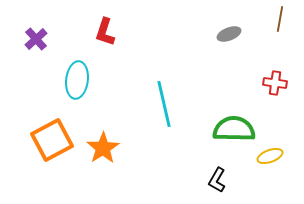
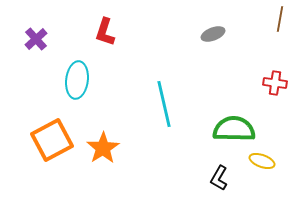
gray ellipse: moved 16 px left
yellow ellipse: moved 8 px left, 5 px down; rotated 40 degrees clockwise
black L-shape: moved 2 px right, 2 px up
